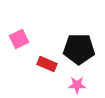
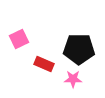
red rectangle: moved 3 px left
pink star: moved 4 px left, 6 px up
